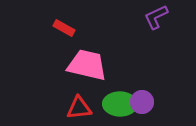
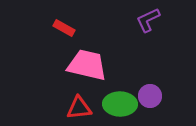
purple L-shape: moved 8 px left, 3 px down
purple circle: moved 8 px right, 6 px up
